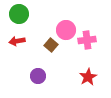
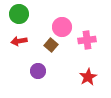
pink circle: moved 4 px left, 3 px up
red arrow: moved 2 px right
purple circle: moved 5 px up
